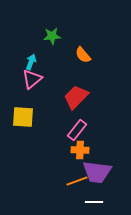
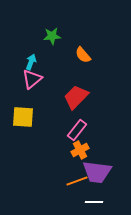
orange cross: rotated 30 degrees counterclockwise
